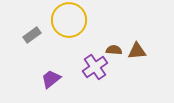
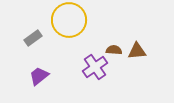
gray rectangle: moved 1 px right, 3 px down
purple trapezoid: moved 12 px left, 3 px up
